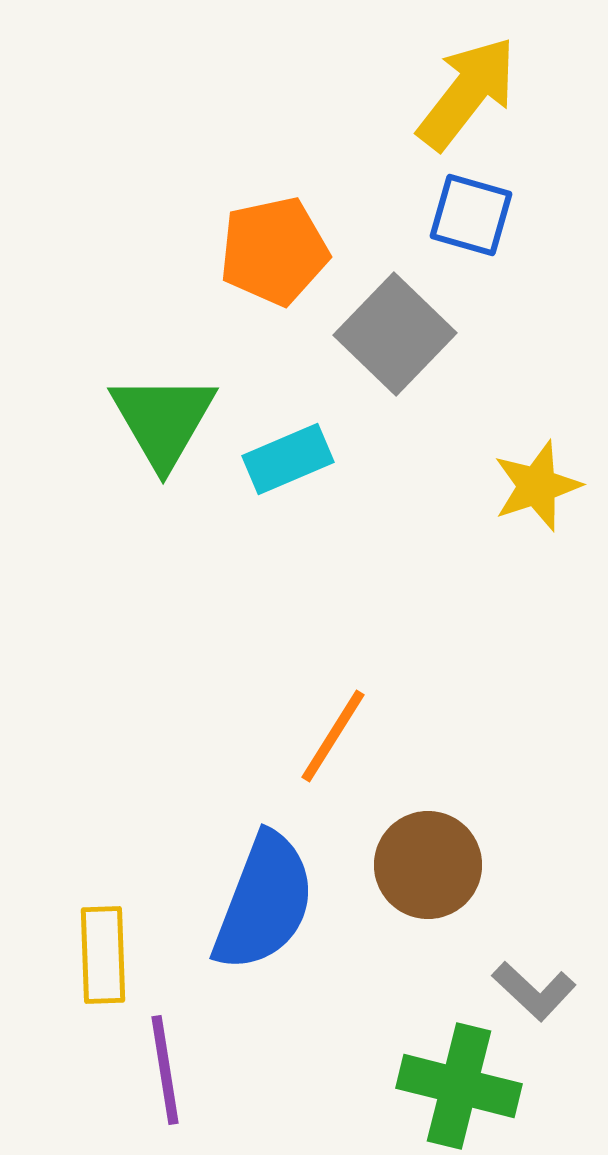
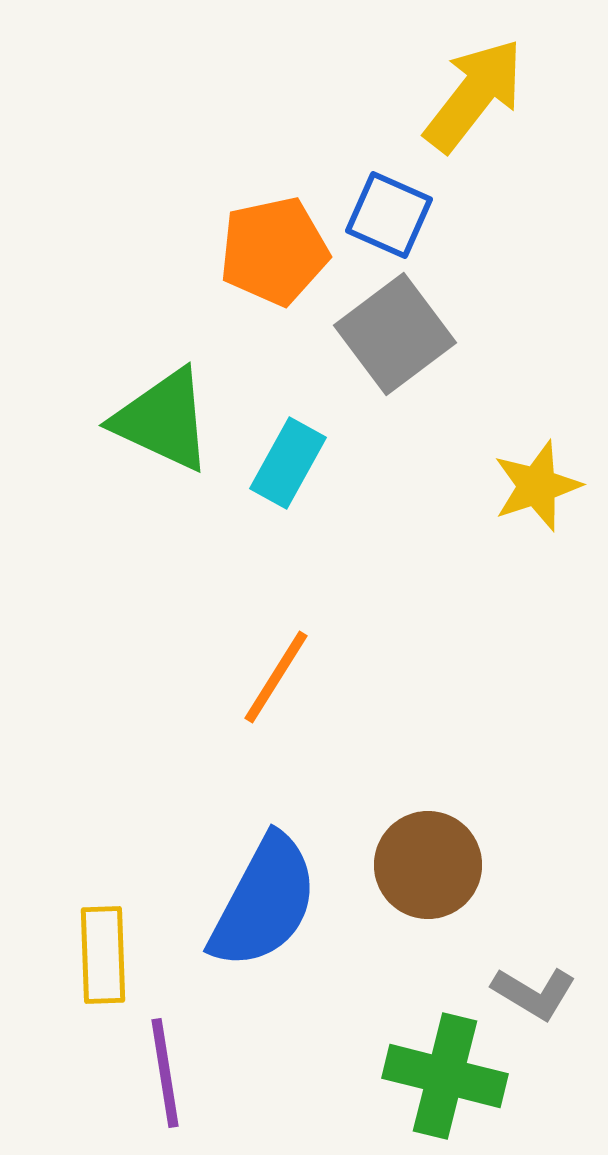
yellow arrow: moved 7 px right, 2 px down
blue square: moved 82 px left; rotated 8 degrees clockwise
gray square: rotated 9 degrees clockwise
green triangle: rotated 35 degrees counterclockwise
cyan rectangle: moved 4 px down; rotated 38 degrees counterclockwise
orange line: moved 57 px left, 59 px up
blue semicircle: rotated 7 degrees clockwise
gray L-shape: moved 2 px down; rotated 12 degrees counterclockwise
purple line: moved 3 px down
green cross: moved 14 px left, 10 px up
